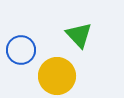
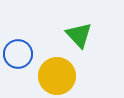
blue circle: moved 3 px left, 4 px down
